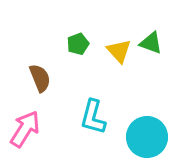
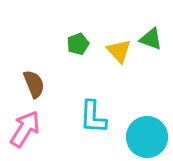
green triangle: moved 4 px up
brown semicircle: moved 6 px left, 6 px down
cyan L-shape: rotated 12 degrees counterclockwise
